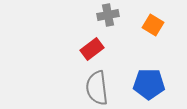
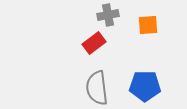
orange square: moved 5 px left; rotated 35 degrees counterclockwise
red rectangle: moved 2 px right, 6 px up
blue pentagon: moved 4 px left, 2 px down
